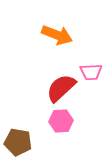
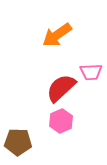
orange arrow: rotated 124 degrees clockwise
pink hexagon: rotated 20 degrees counterclockwise
brown pentagon: rotated 8 degrees counterclockwise
